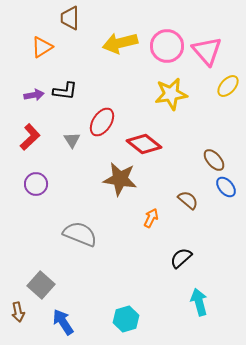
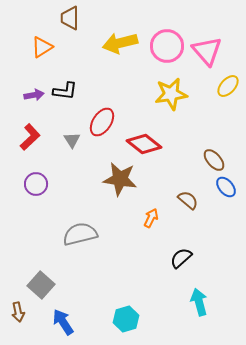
gray semicircle: rotated 36 degrees counterclockwise
